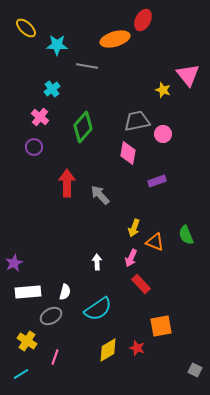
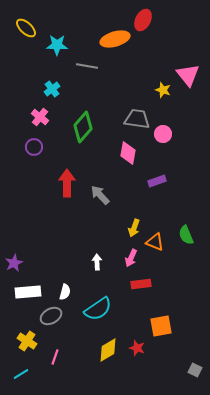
gray trapezoid: moved 2 px up; rotated 20 degrees clockwise
red rectangle: rotated 54 degrees counterclockwise
